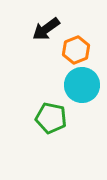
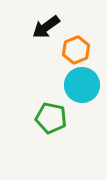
black arrow: moved 2 px up
